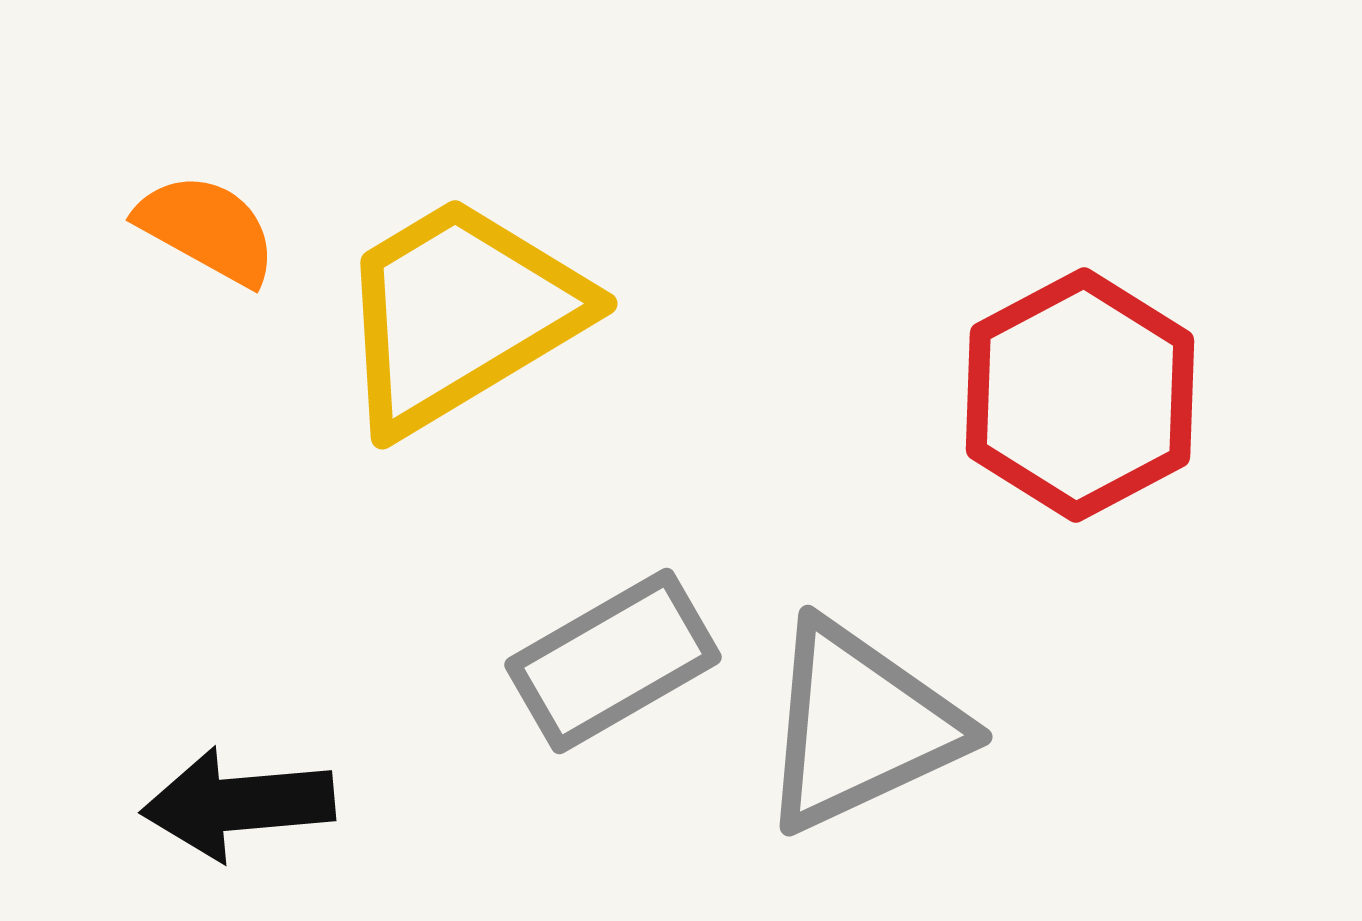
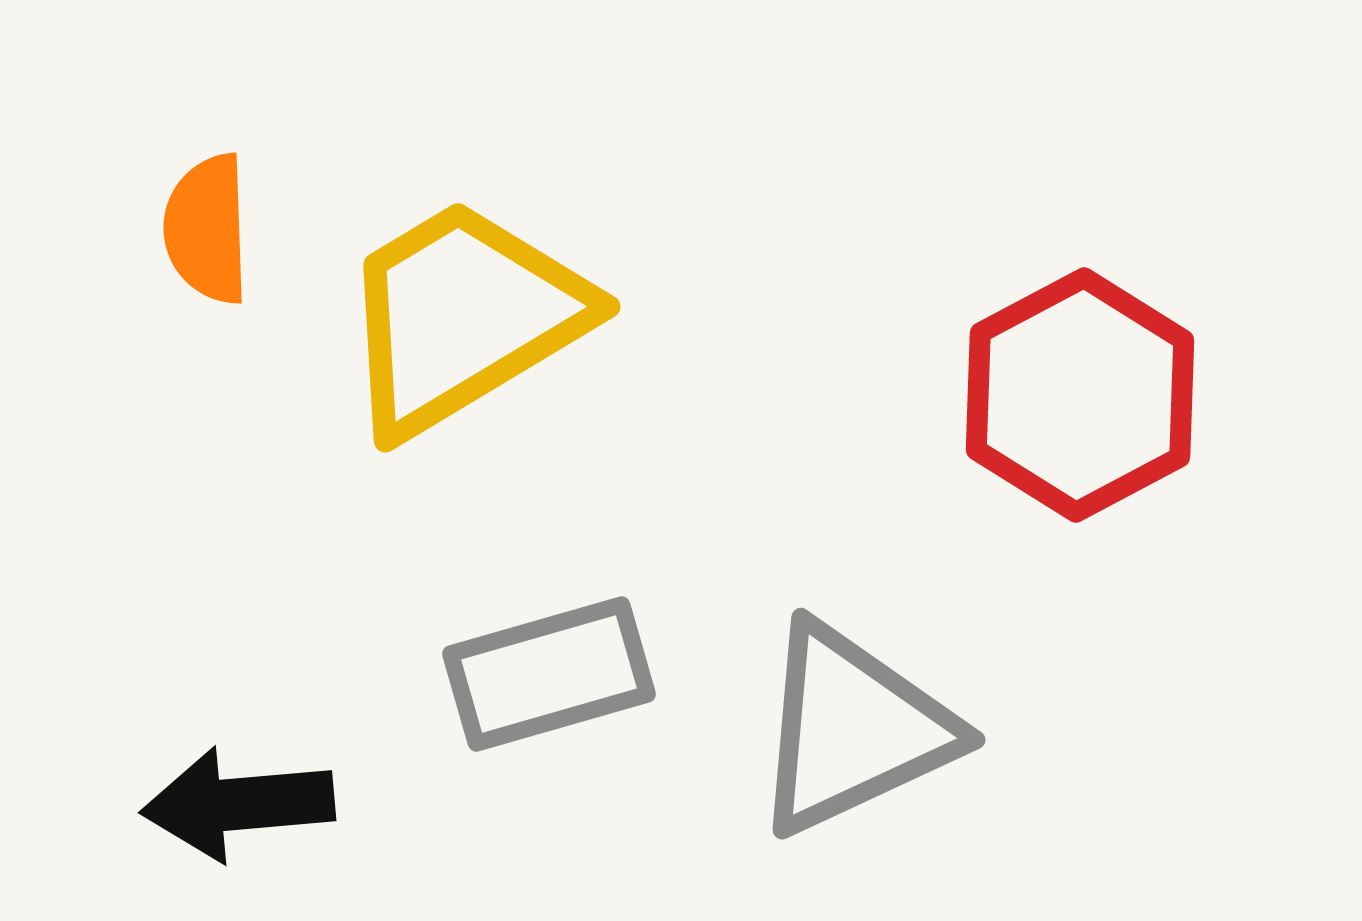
orange semicircle: rotated 121 degrees counterclockwise
yellow trapezoid: moved 3 px right, 3 px down
gray rectangle: moved 64 px left, 13 px down; rotated 14 degrees clockwise
gray triangle: moved 7 px left, 3 px down
